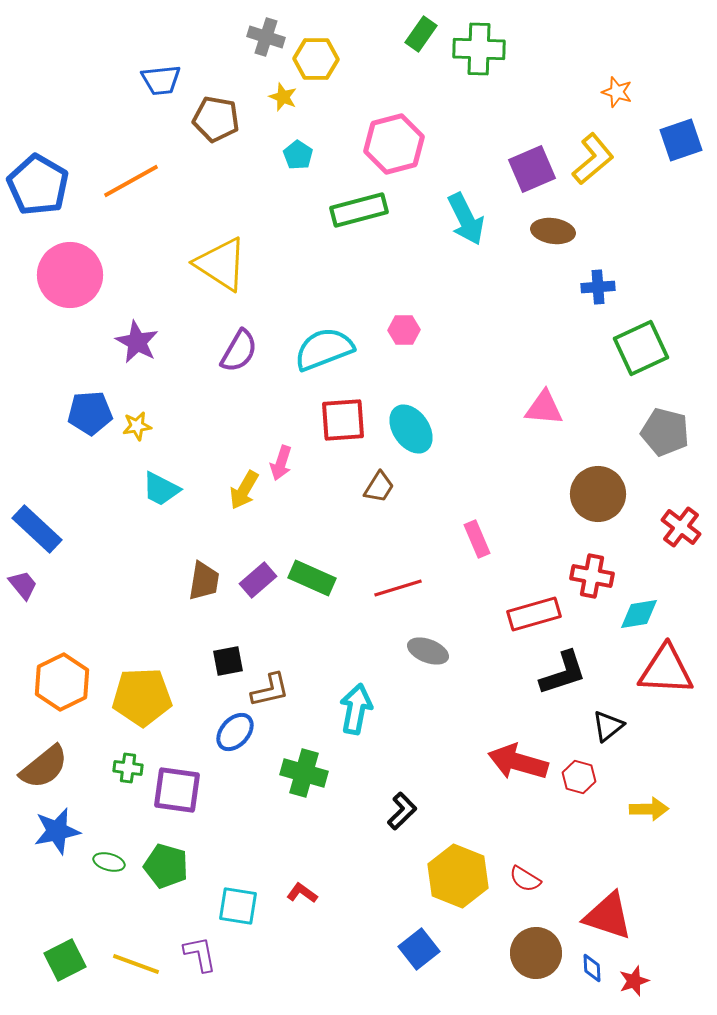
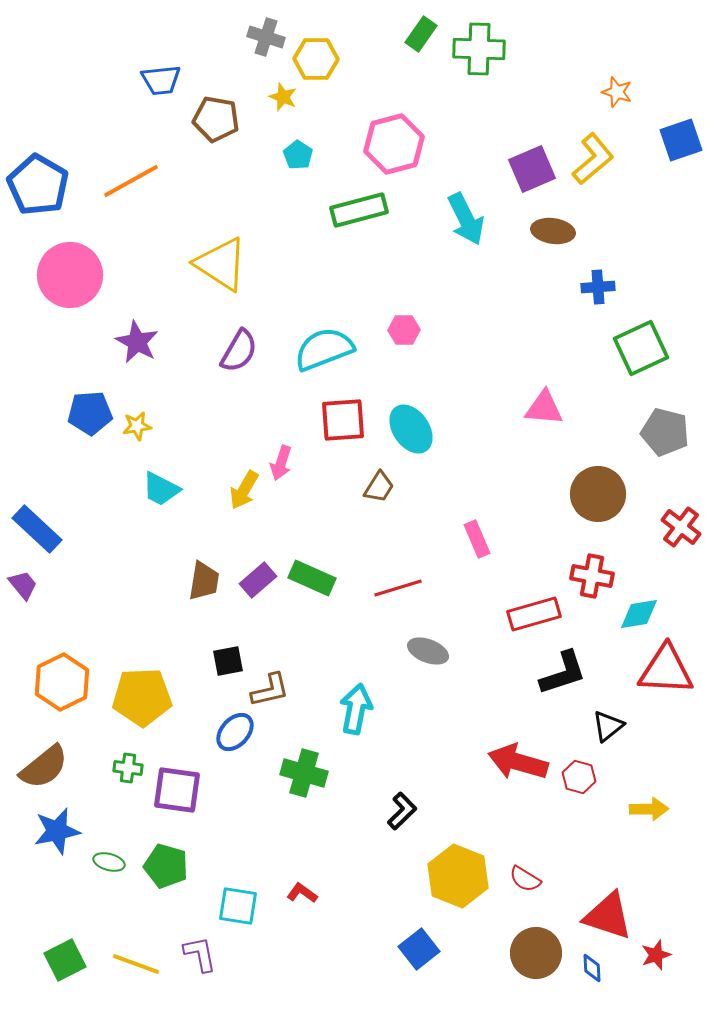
red star at (634, 981): moved 22 px right, 26 px up
